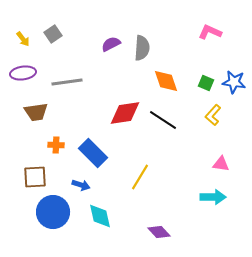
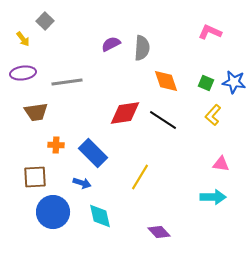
gray square: moved 8 px left, 13 px up; rotated 12 degrees counterclockwise
blue arrow: moved 1 px right, 2 px up
